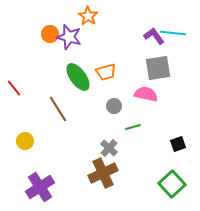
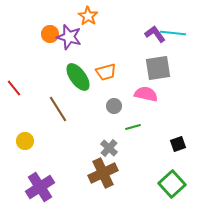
purple L-shape: moved 1 px right, 2 px up
